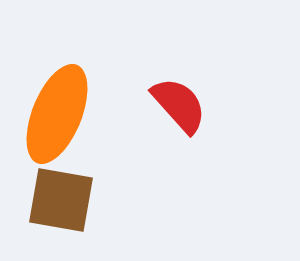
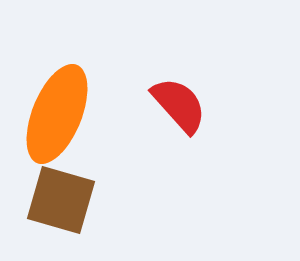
brown square: rotated 6 degrees clockwise
